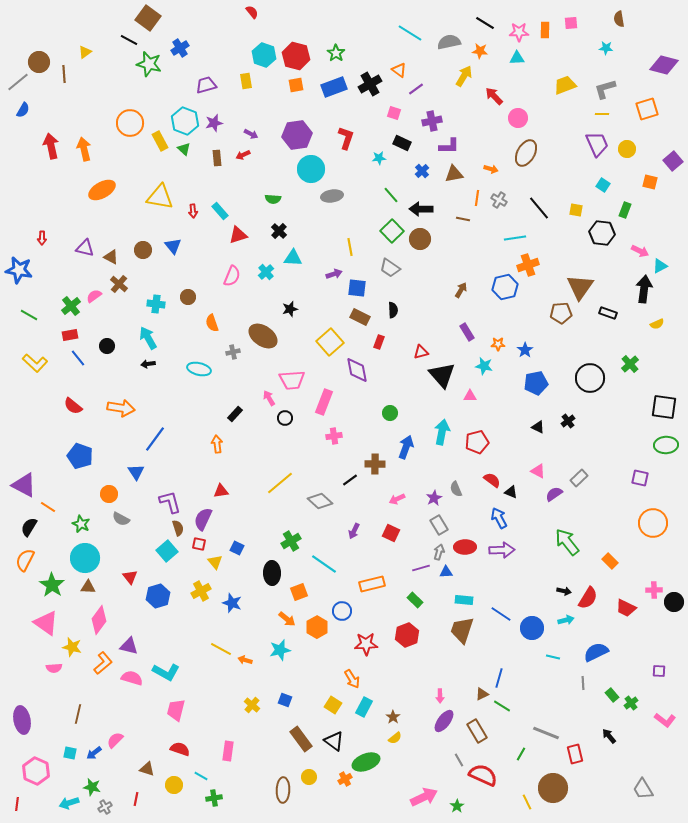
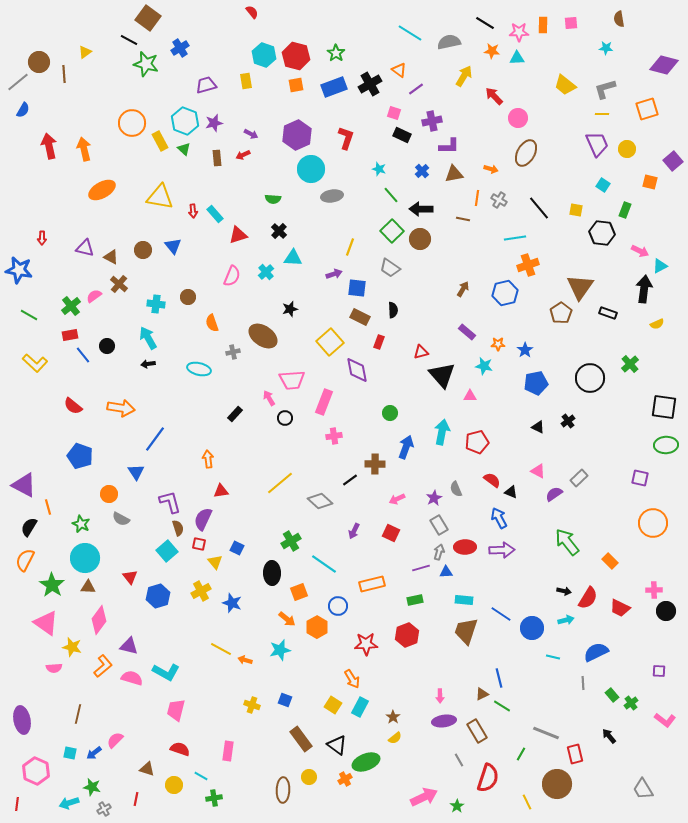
orange rectangle at (545, 30): moved 2 px left, 5 px up
orange star at (480, 51): moved 12 px right
green star at (149, 64): moved 3 px left
yellow trapezoid at (565, 85): rotated 120 degrees counterclockwise
orange circle at (130, 123): moved 2 px right
purple hexagon at (297, 135): rotated 16 degrees counterclockwise
black rectangle at (402, 143): moved 8 px up
red arrow at (51, 146): moved 2 px left
cyan star at (379, 158): moved 11 px down; rotated 24 degrees clockwise
cyan rectangle at (220, 211): moved 5 px left, 3 px down
yellow line at (350, 247): rotated 30 degrees clockwise
blue hexagon at (505, 287): moved 6 px down
brown arrow at (461, 290): moved 2 px right, 1 px up
brown pentagon at (561, 313): rotated 30 degrees counterclockwise
purple rectangle at (467, 332): rotated 18 degrees counterclockwise
blue line at (78, 358): moved 5 px right, 3 px up
orange arrow at (217, 444): moved 9 px left, 15 px down
orange line at (48, 507): rotated 42 degrees clockwise
green rectangle at (415, 600): rotated 56 degrees counterclockwise
black circle at (674, 602): moved 8 px left, 9 px down
red trapezoid at (626, 608): moved 6 px left
blue circle at (342, 611): moved 4 px left, 5 px up
brown trapezoid at (462, 630): moved 4 px right, 1 px down
orange L-shape at (103, 663): moved 3 px down
blue line at (499, 678): rotated 30 degrees counterclockwise
yellow cross at (252, 705): rotated 21 degrees counterclockwise
cyan rectangle at (364, 707): moved 4 px left
purple ellipse at (444, 721): rotated 45 degrees clockwise
black triangle at (334, 741): moved 3 px right, 4 px down
red semicircle at (483, 775): moved 5 px right, 3 px down; rotated 84 degrees clockwise
brown circle at (553, 788): moved 4 px right, 4 px up
gray cross at (105, 807): moved 1 px left, 2 px down
